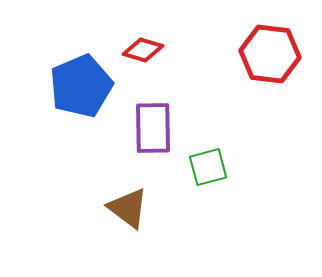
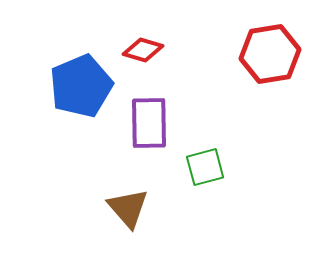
red hexagon: rotated 16 degrees counterclockwise
purple rectangle: moved 4 px left, 5 px up
green square: moved 3 px left
brown triangle: rotated 12 degrees clockwise
